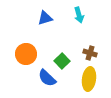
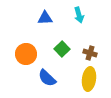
blue triangle: rotated 14 degrees clockwise
green square: moved 12 px up
